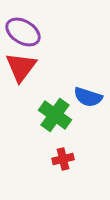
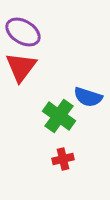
green cross: moved 4 px right, 1 px down
